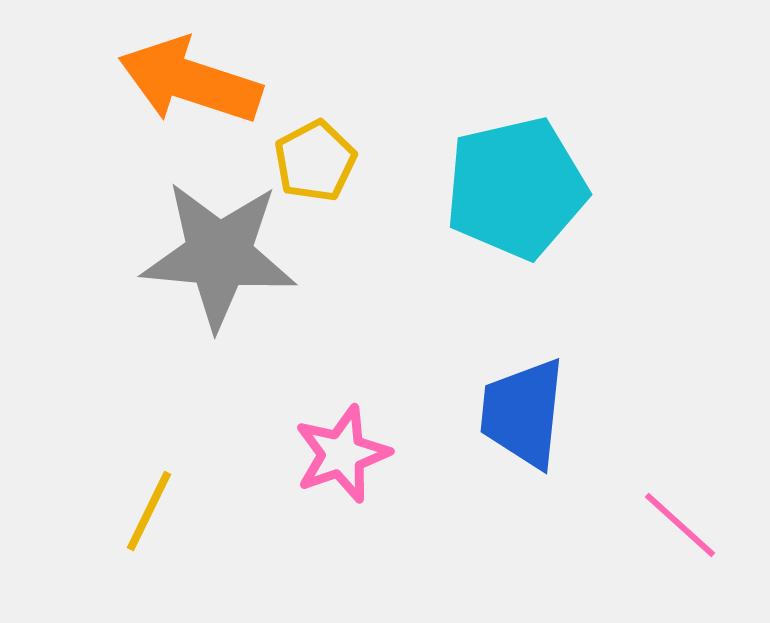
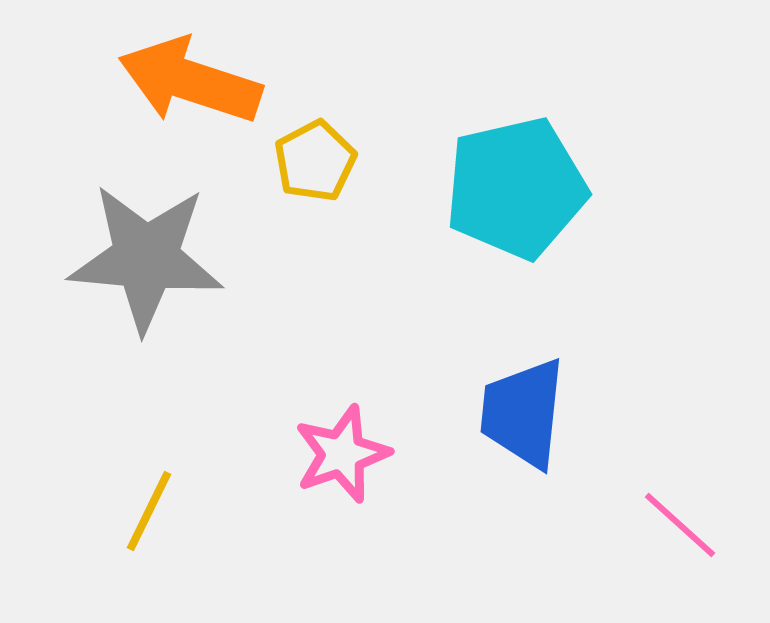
gray star: moved 73 px left, 3 px down
